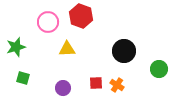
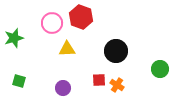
red hexagon: moved 1 px down
pink circle: moved 4 px right, 1 px down
green star: moved 2 px left, 9 px up
black circle: moved 8 px left
green circle: moved 1 px right
green square: moved 4 px left, 3 px down
red square: moved 3 px right, 3 px up
